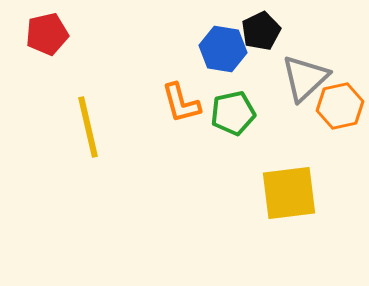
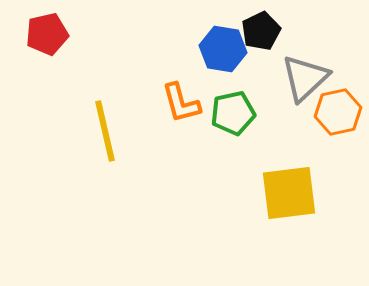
orange hexagon: moved 2 px left, 6 px down
yellow line: moved 17 px right, 4 px down
